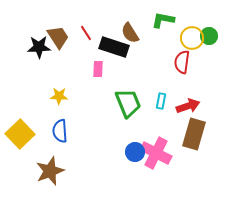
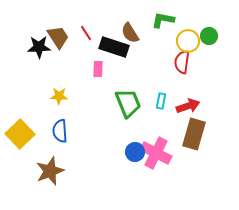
yellow circle: moved 4 px left, 3 px down
